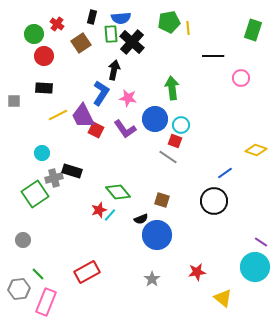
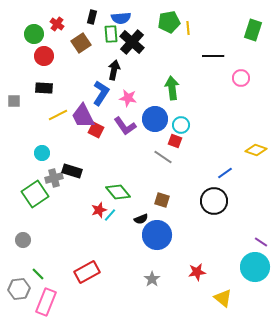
purple L-shape at (125, 129): moved 3 px up
gray line at (168, 157): moved 5 px left
